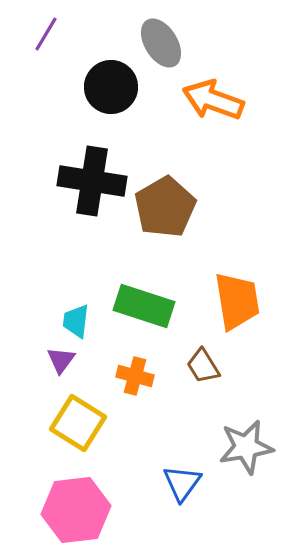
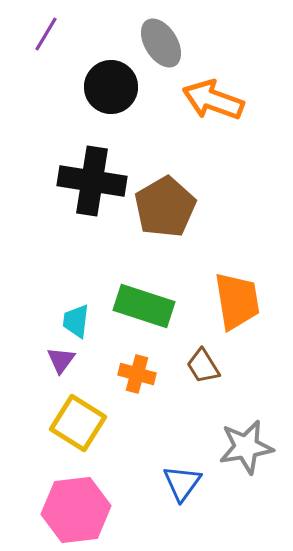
orange cross: moved 2 px right, 2 px up
